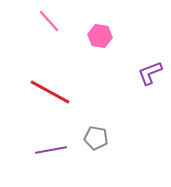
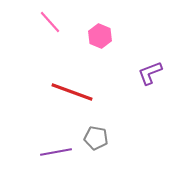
pink line: moved 1 px right, 1 px down
pink hexagon: rotated 15 degrees clockwise
red line: moved 22 px right; rotated 9 degrees counterclockwise
purple line: moved 5 px right, 2 px down
